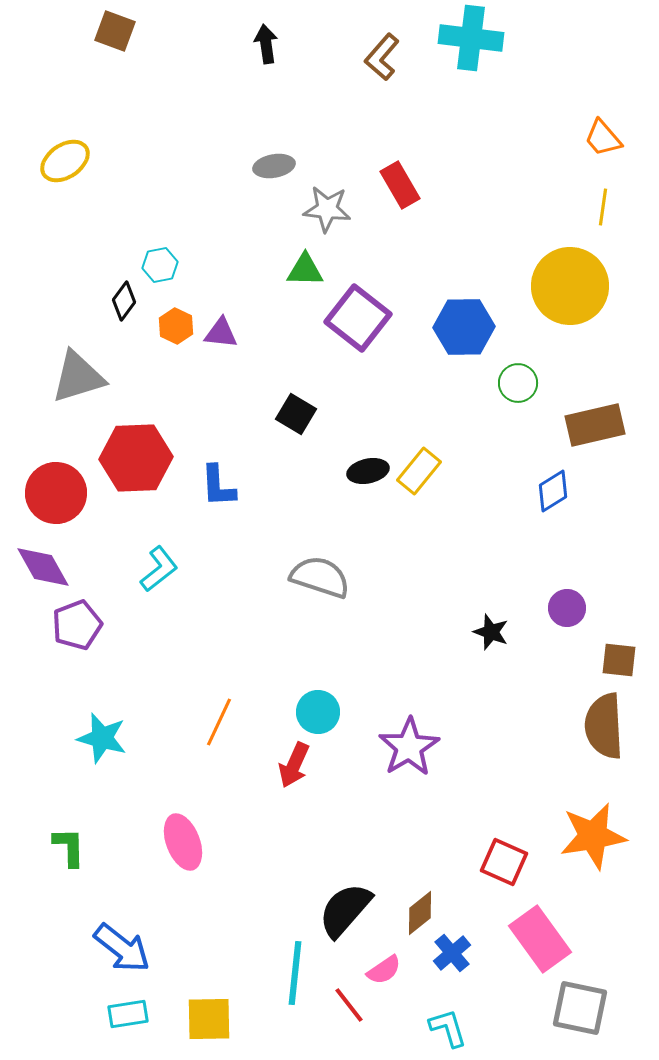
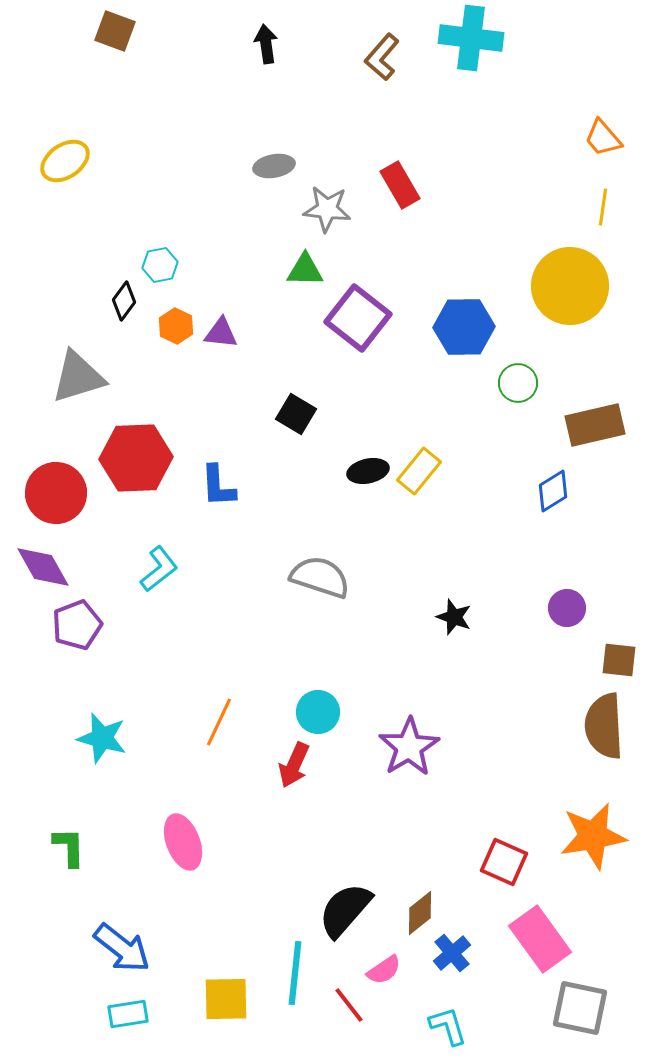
black star at (491, 632): moved 37 px left, 15 px up
yellow square at (209, 1019): moved 17 px right, 20 px up
cyan L-shape at (448, 1028): moved 2 px up
